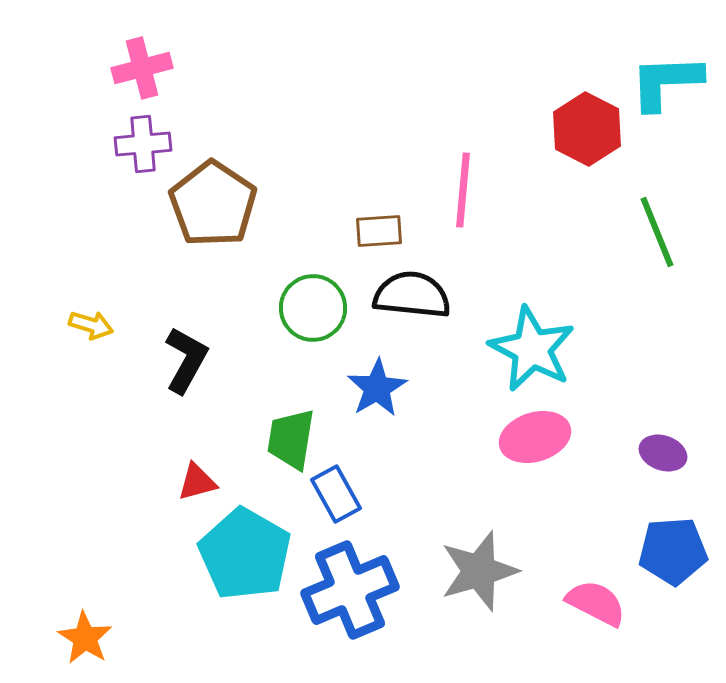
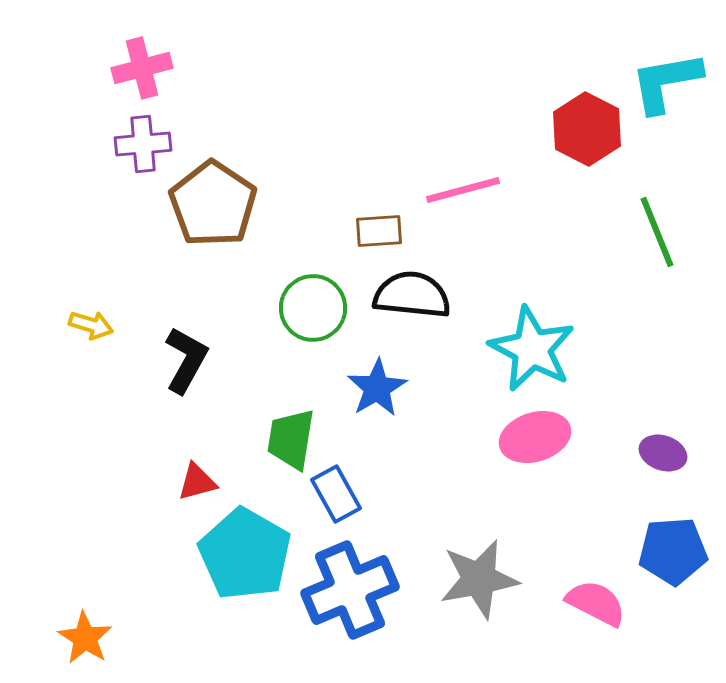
cyan L-shape: rotated 8 degrees counterclockwise
pink line: rotated 70 degrees clockwise
gray star: moved 8 px down; rotated 6 degrees clockwise
